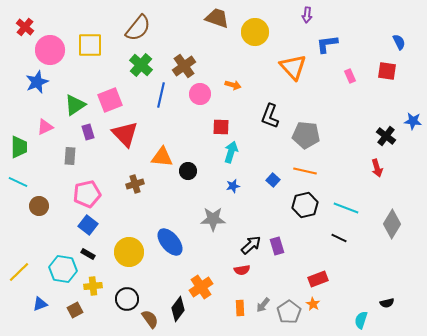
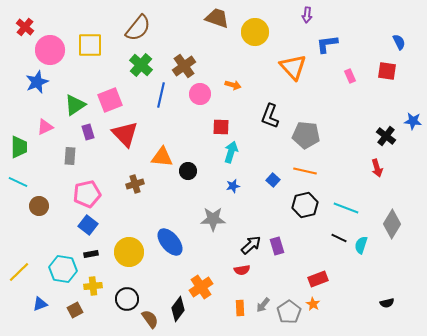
black rectangle at (88, 254): moved 3 px right; rotated 40 degrees counterclockwise
cyan semicircle at (361, 320): moved 75 px up
